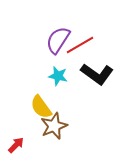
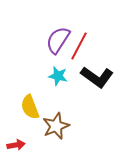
red line: moved 1 px left, 1 px down; rotated 32 degrees counterclockwise
black L-shape: moved 3 px down
yellow semicircle: moved 11 px left; rotated 15 degrees clockwise
brown star: moved 2 px right
red arrow: rotated 36 degrees clockwise
